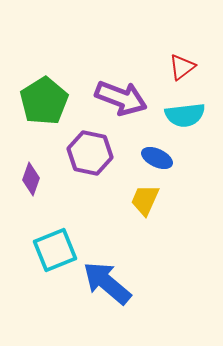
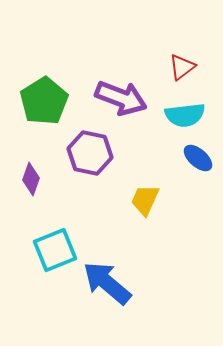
blue ellipse: moved 41 px right; rotated 16 degrees clockwise
